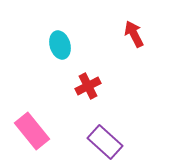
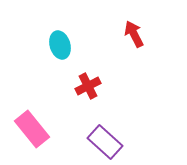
pink rectangle: moved 2 px up
